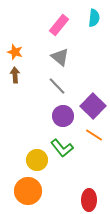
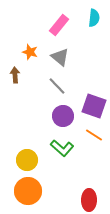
orange star: moved 15 px right
purple square: moved 1 px right; rotated 25 degrees counterclockwise
green L-shape: rotated 10 degrees counterclockwise
yellow circle: moved 10 px left
